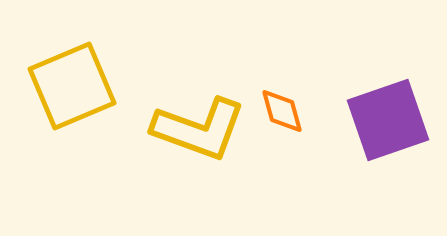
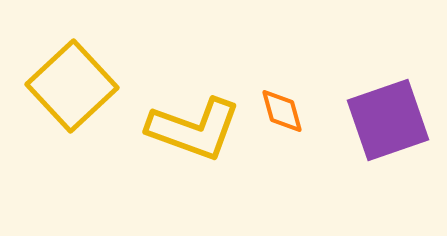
yellow square: rotated 20 degrees counterclockwise
yellow L-shape: moved 5 px left
